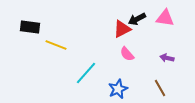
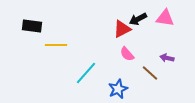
black arrow: moved 1 px right
black rectangle: moved 2 px right, 1 px up
yellow line: rotated 20 degrees counterclockwise
brown line: moved 10 px left, 15 px up; rotated 18 degrees counterclockwise
